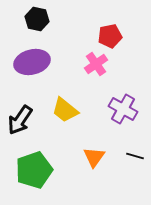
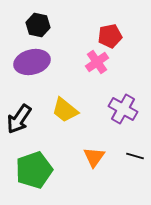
black hexagon: moved 1 px right, 6 px down
pink cross: moved 1 px right, 2 px up
black arrow: moved 1 px left, 1 px up
